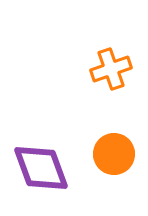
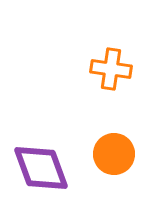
orange cross: rotated 27 degrees clockwise
